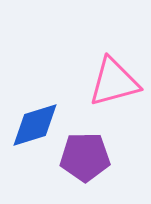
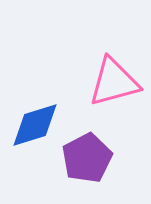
purple pentagon: moved 2 px right, 1 px down; rotated 27 degrees counterclockwise
